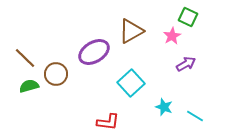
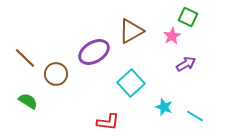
green semicircle: moved 1 px left, 15 px down; rotated 48 degrees clockwise
